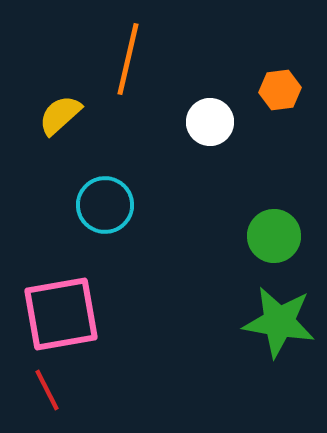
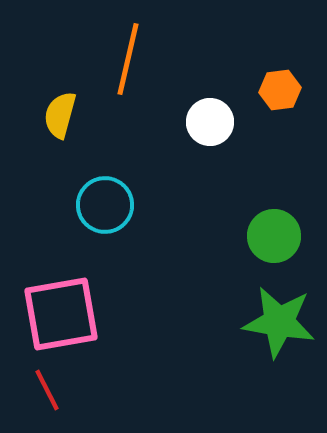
yellow semicircle: rotated 33 degrees counterclockwise
